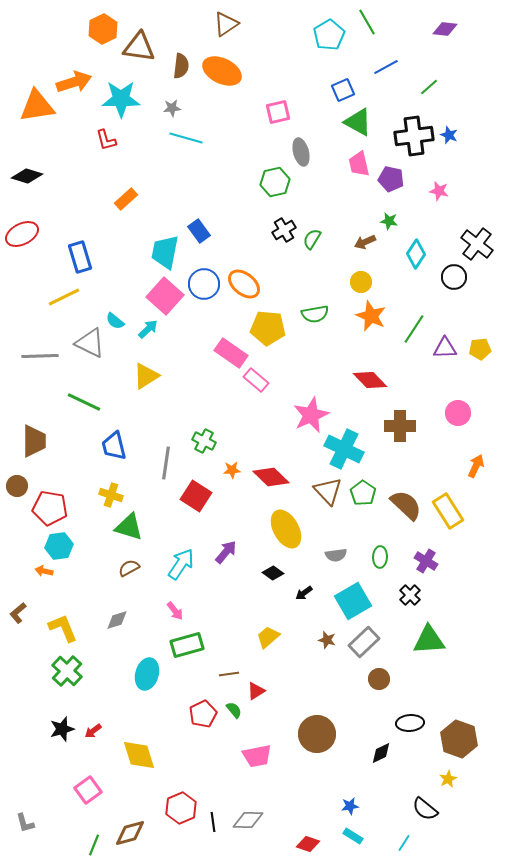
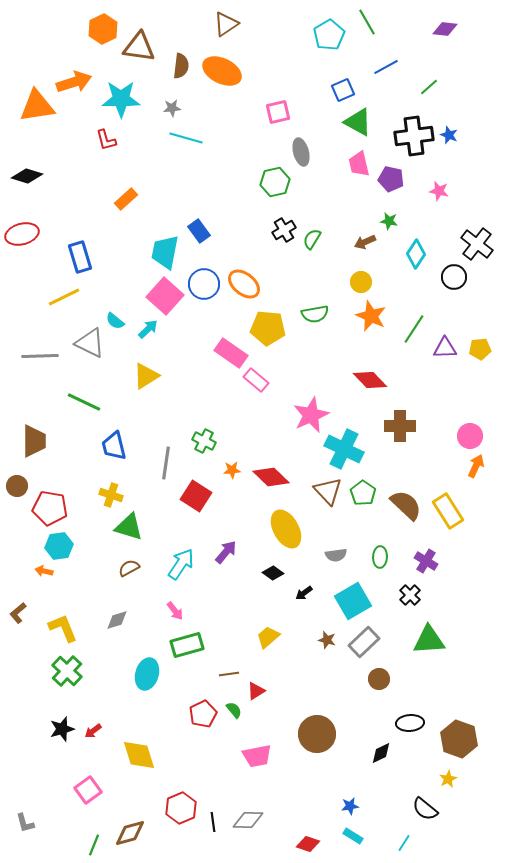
red ellipse at (22, 234): rotated 12 degrees clockwise
pink circle at (458, 413): moved 12 px right, 23 px down
